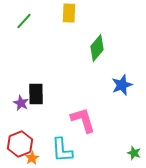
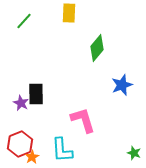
orange star: moved 1 px up
